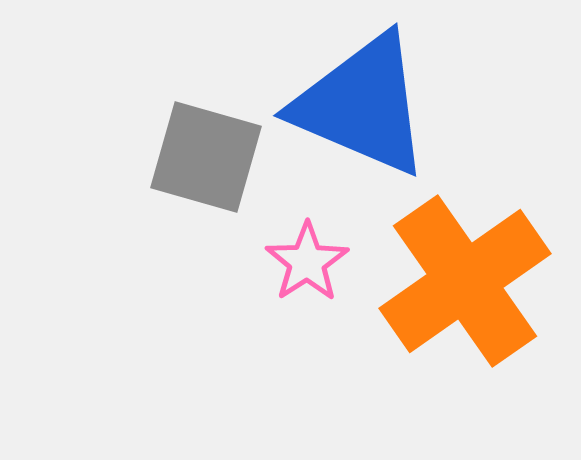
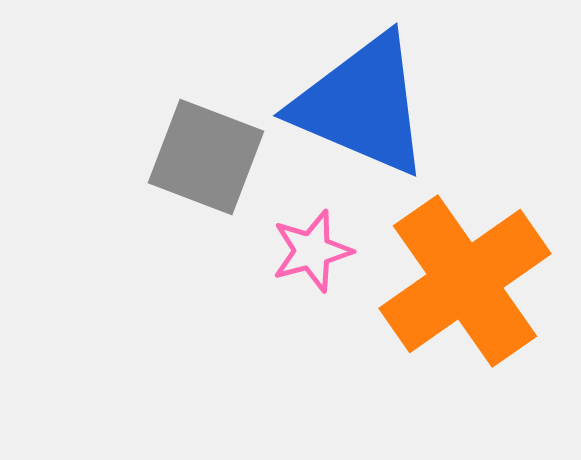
gray square: rotated 5 degrees clockwise
pink star: moved 5 px right, 11 px up; rotated 18 degrees clockwise
